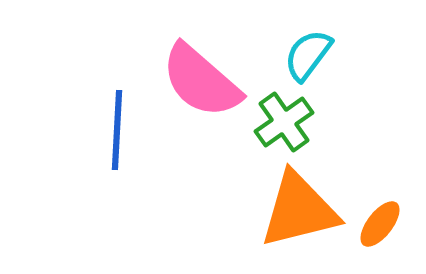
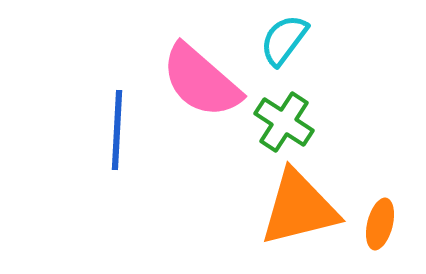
cyan semicircle: moved 24 px left, 15 px up
green cross: rotated 22 degrees counterclockwise
orange triangle: moved 2 px up
orange ellipse: rotated 24 degrees counterclockwise
